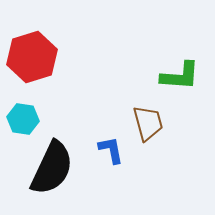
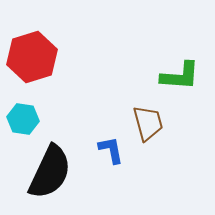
black semicircle: moved 2 px left, 4 px down
